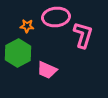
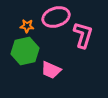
pink ellipse: rotated 12 degrees counterclockwise
green hexagon: moved 7 px right, 2 px up; rotated 16 degrees clockwise
pink trapezoid: moved 4 px right
